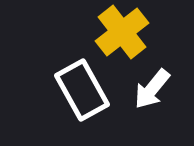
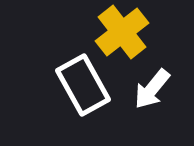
white rectangle: moved 1 px right, 5 px up
